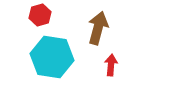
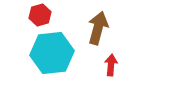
cyan hexagon: moved 4 px up; rotated 15 degrees counterclockwise
